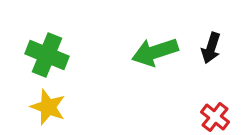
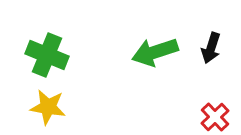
yellow star: rotated 12 degrees counterclockwise
red cross: rotated 8 degrees clockwise
